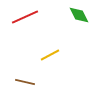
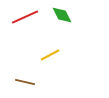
green diamond: moved 17 px left
